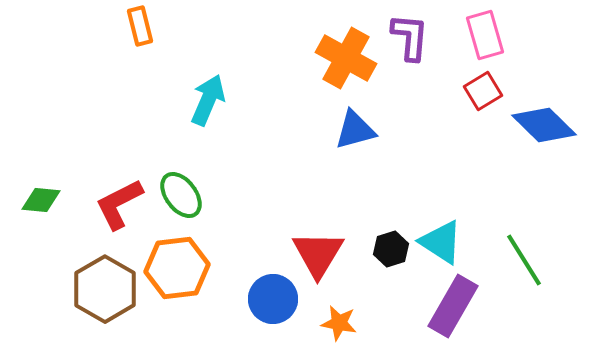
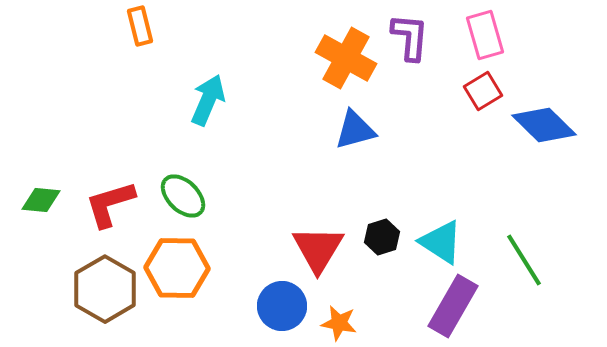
green ellipse: moved 2 px right, 1 px down; rotated 9 degrees counterclockwise
red L-shape: moved 9 px left; rotated 10 degrees clockwise
black hexagon: moved 9 px left, 12 px up
red triangle: moved 5 px up
orange hexagon: rotated 8 degrees clockwise
blue circle: moved 9 px right, 7 px down
